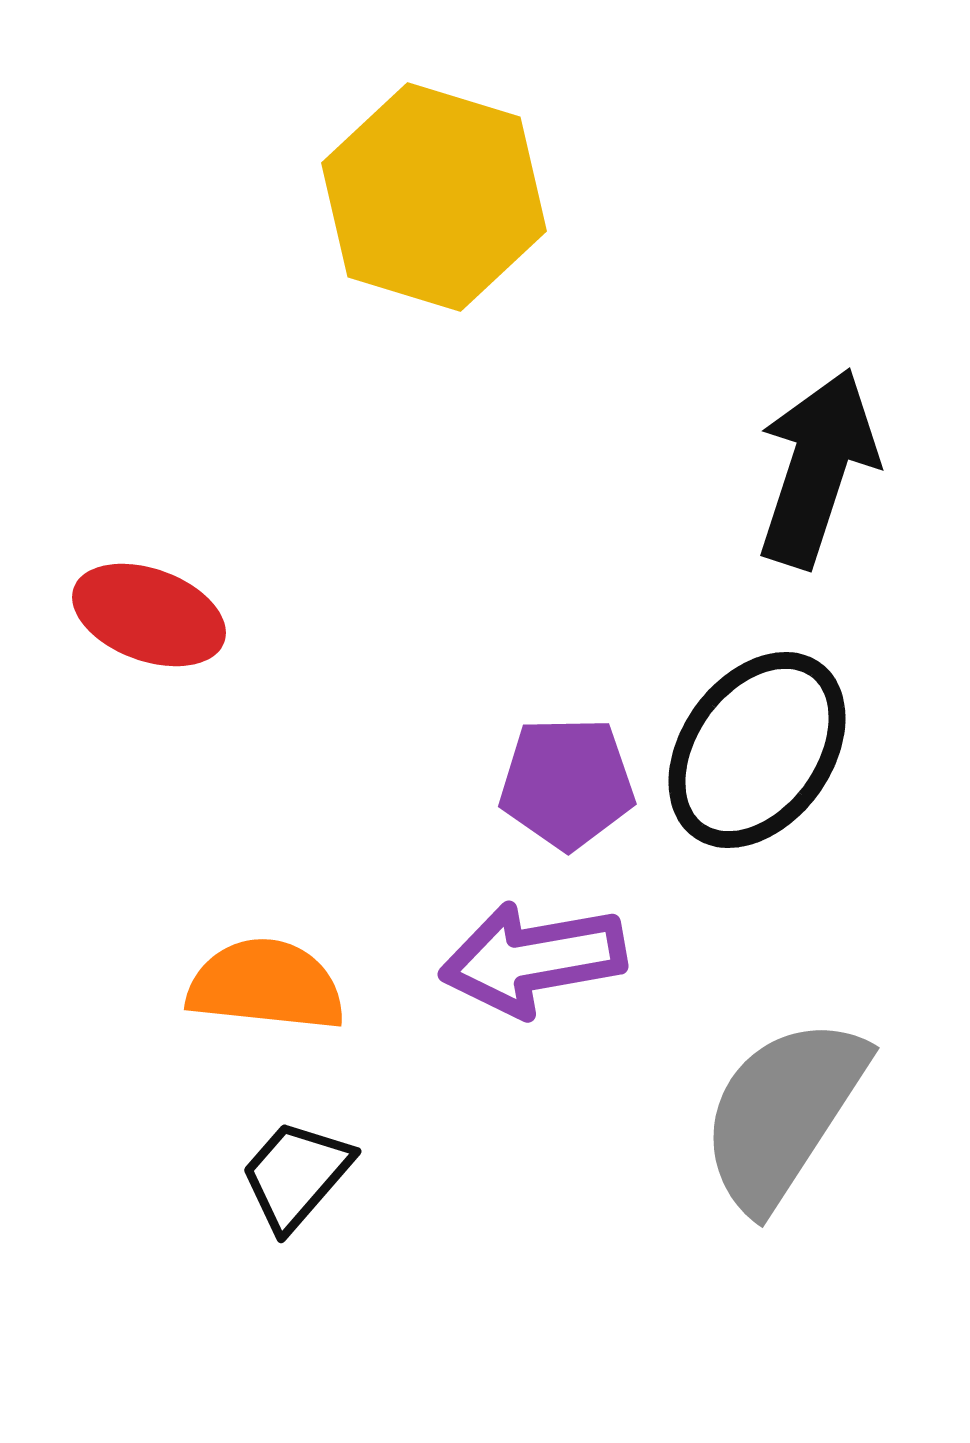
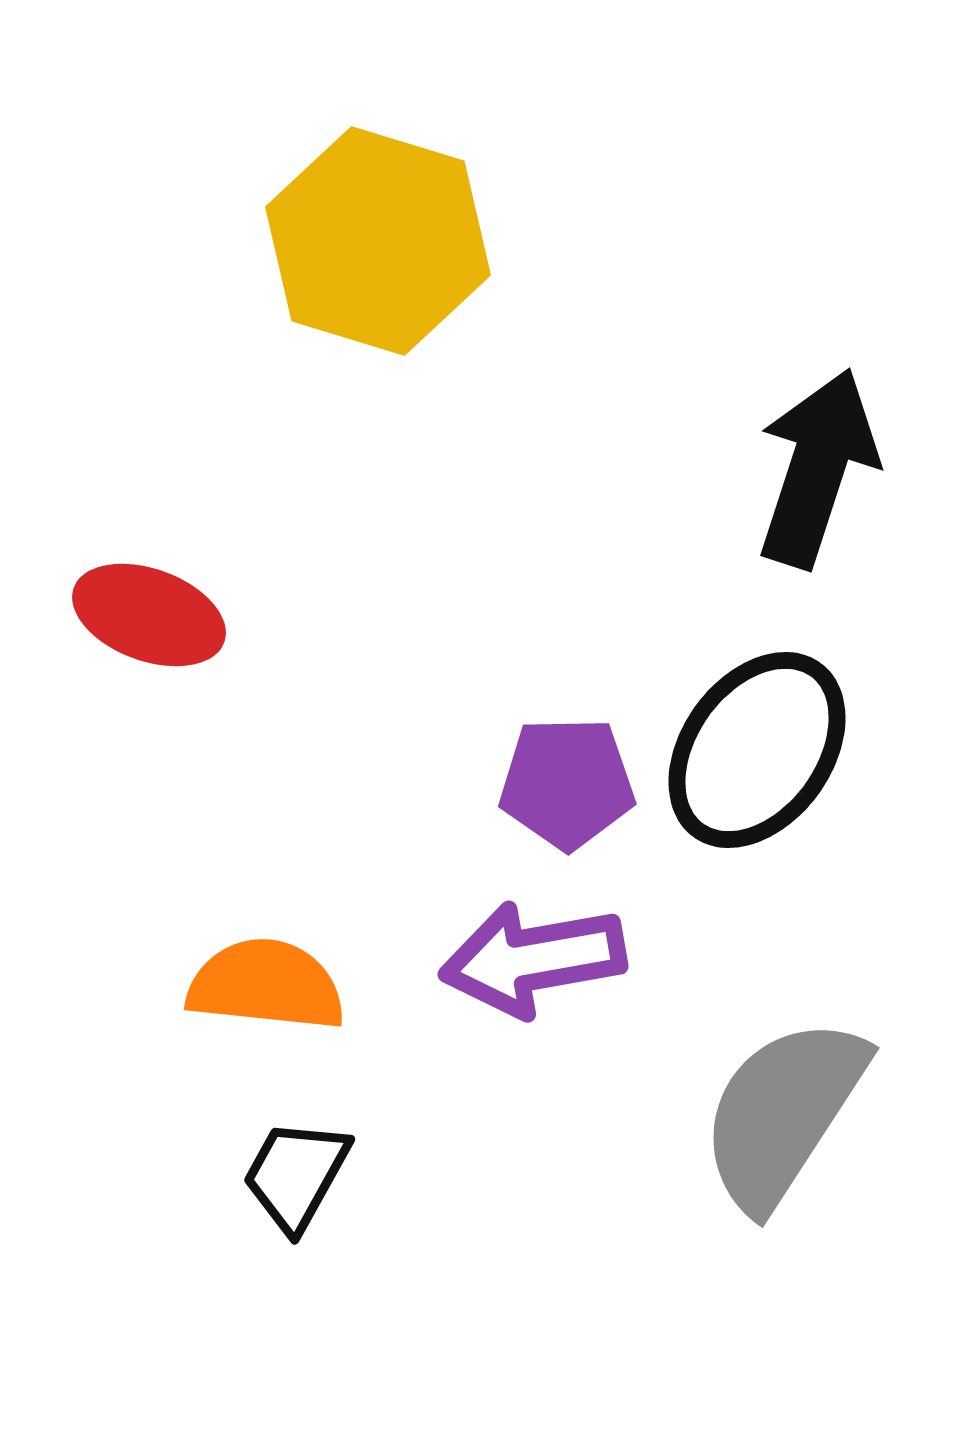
yellow hexagon: moved 56 px left, 44 px down
black trapezoid: rotated 12 degrees counterclockwise
